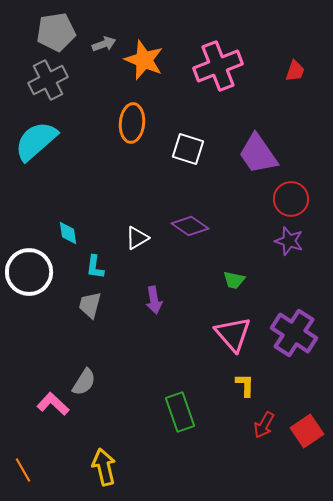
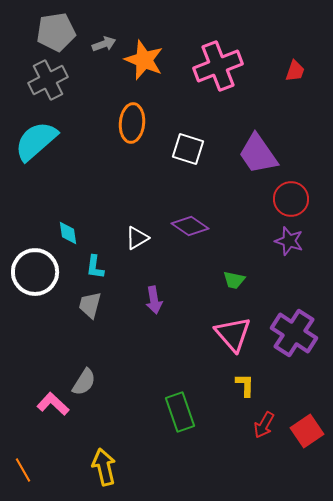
white circle: moved 6 px right
